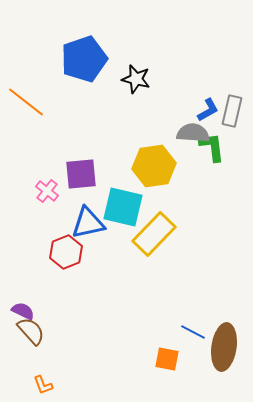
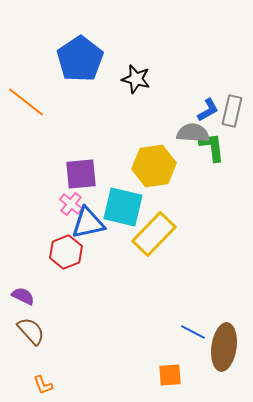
blue pentagon: moved 4 px left; rotated 15 degrees counterclockwise
pink cross: moved 24 px right, 13 px down
purple semicircle: moved 15 px up
orange square: moved 3 px right, 16 px down; rotated 15 degrees counterclockwise
